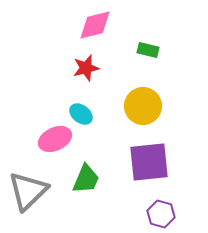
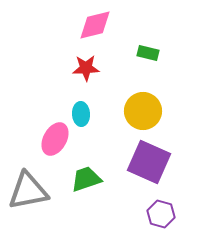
green rectangle: moved 3 px down
red star: rotated 12 degrees clockwise
yellow circle: moved 5 px down
cyan ellipse: rotated 50 degrees clockwise
pink ellipse: rotated 36 degrees counterclockwise
purple square: rotated 30 degrees clockwise
green trapezoid: rotated 132 degrees counterclockwise
gray triangle: rotated 33 degrees clockwise
